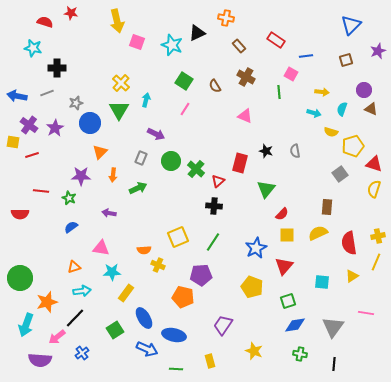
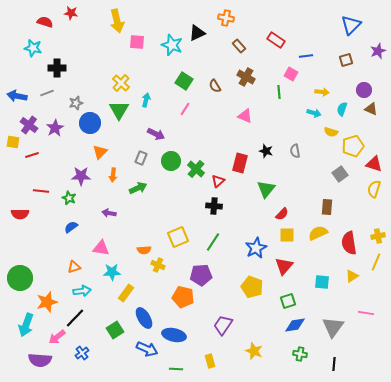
pink square at (137, 42): rotated 14 degrees counterclockwise
